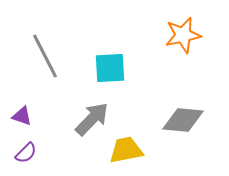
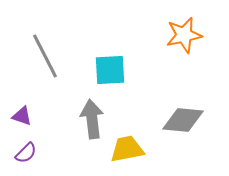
orange star: moved 1 px right
cyan square: moved 2 px down
gray arrow: rotated 51 degrees counterclockwise
yellow trapezoid: moved 1 px right, 1 px up
